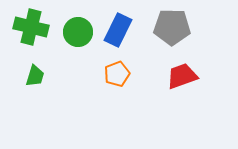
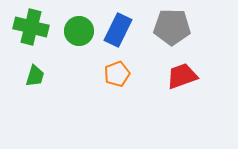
green circle: moved 1 px right, 1 px up
